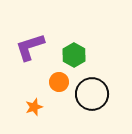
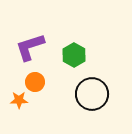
orange circle: moved 24 px left
orange star: moved 15 px left, 7 px up; rotated 18 degrees clockwise
